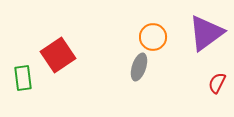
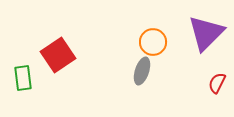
purple triangle: rotated 9 degrees counterclockwise
orange circle: moved 5 px down
gray ellipse: moved 3 px right, 4 px down
